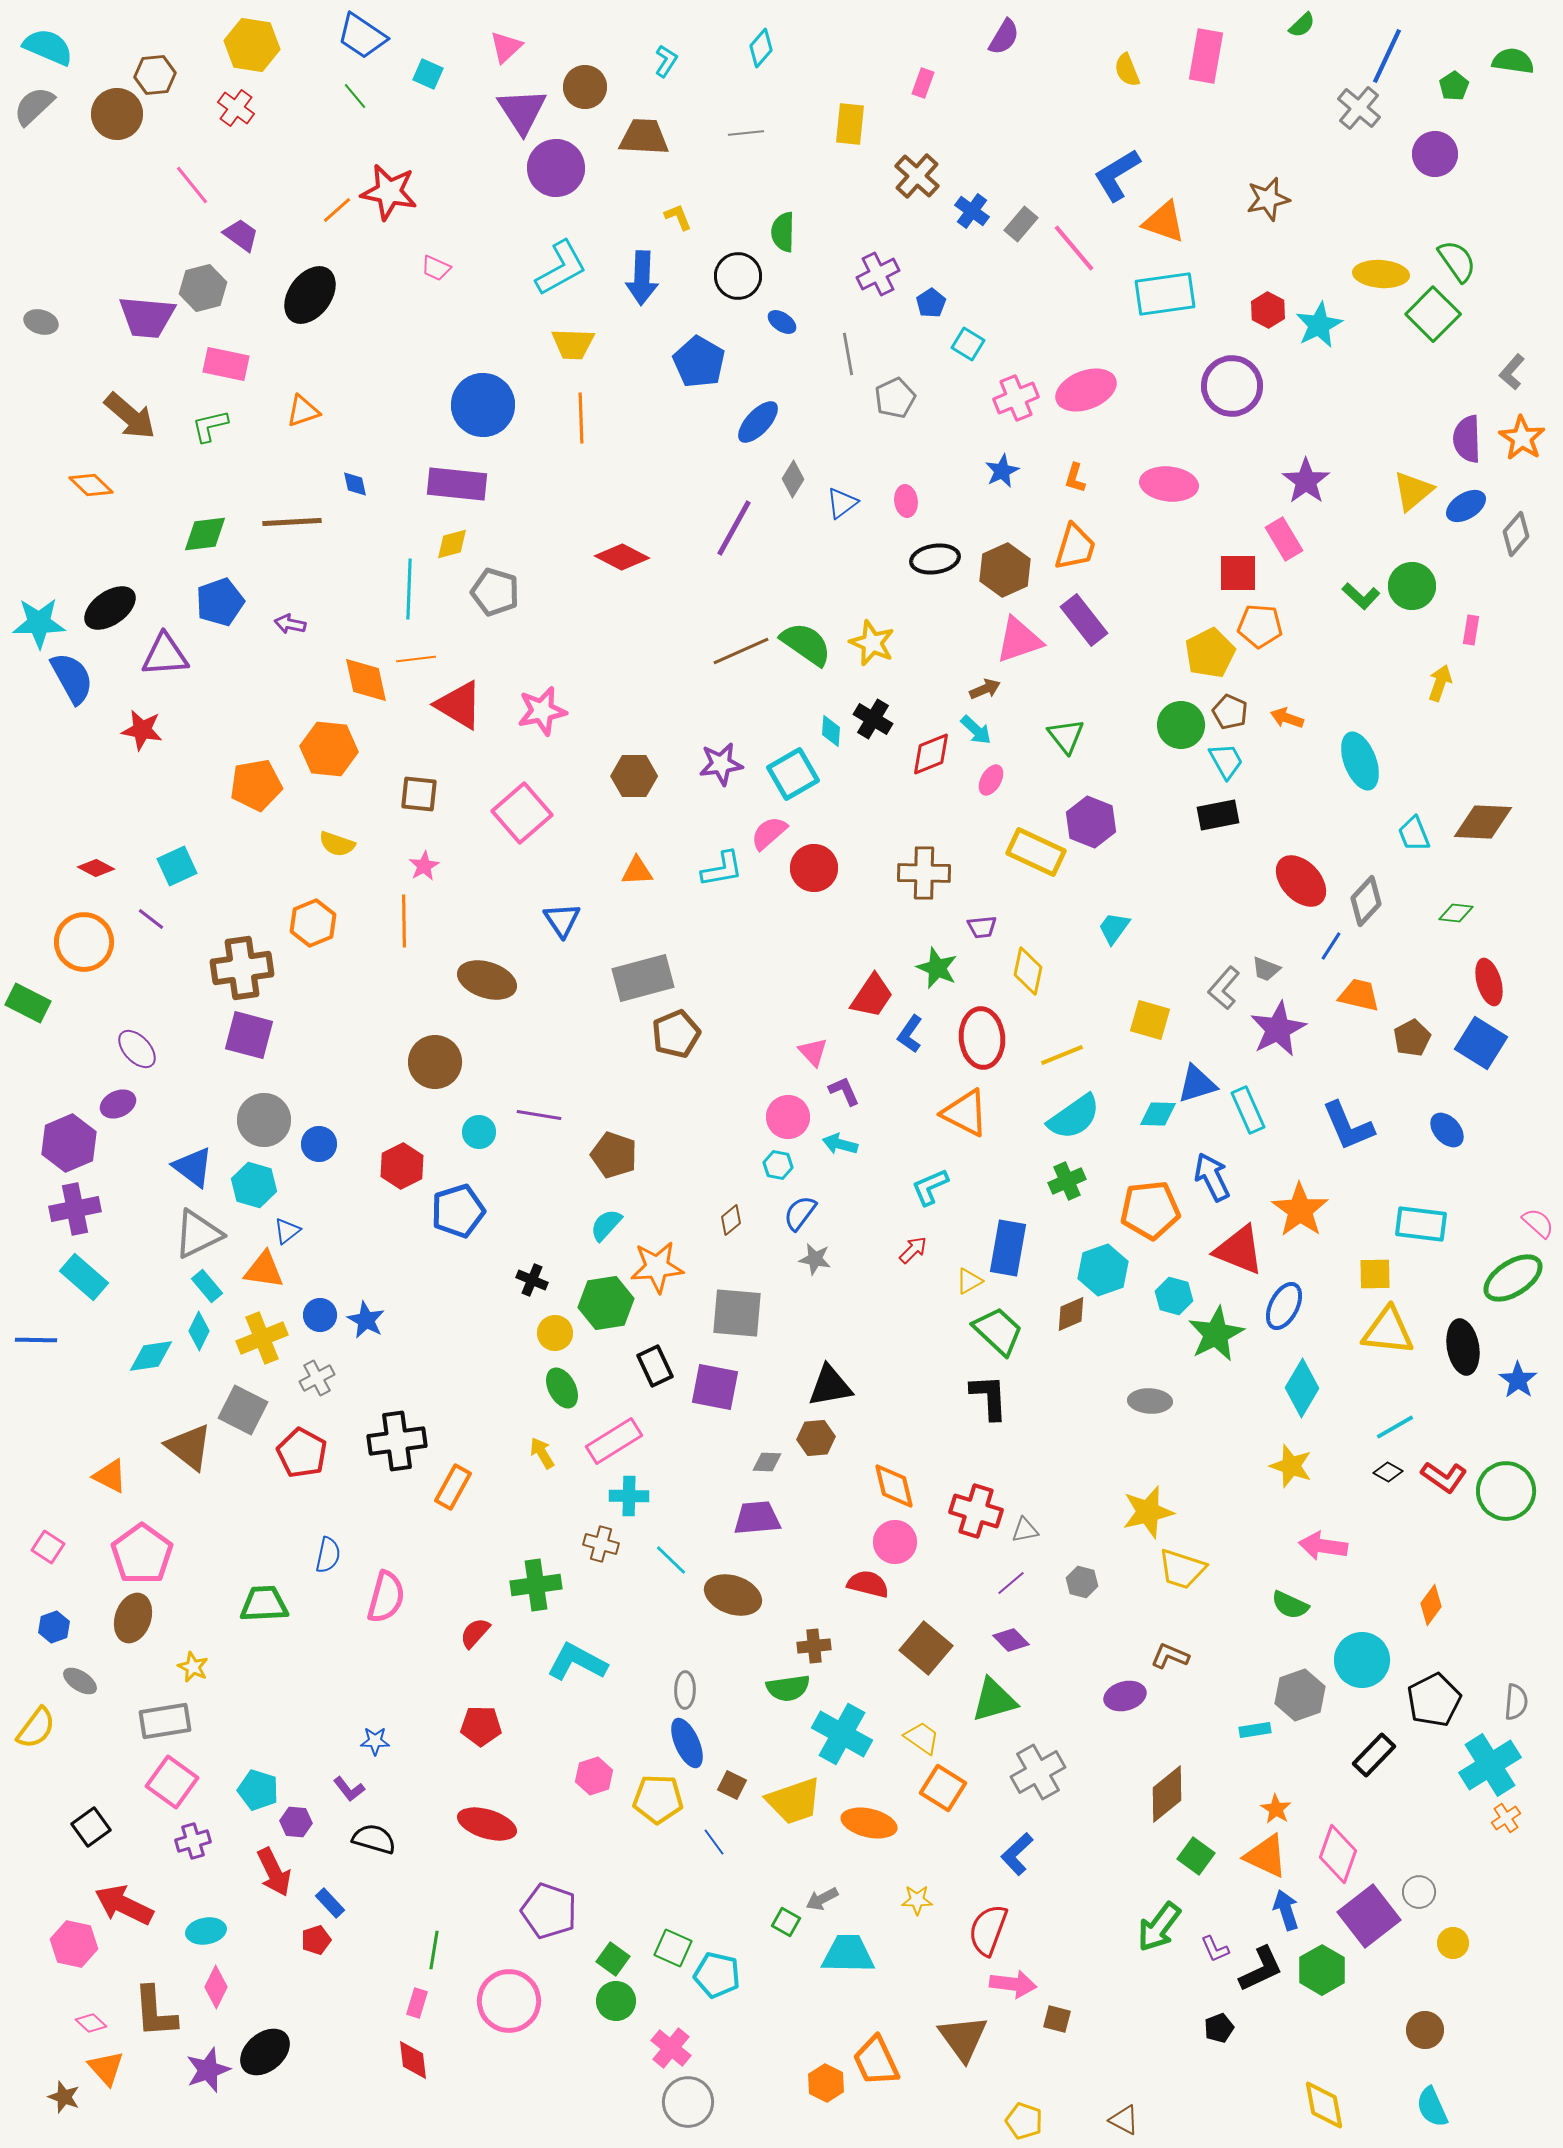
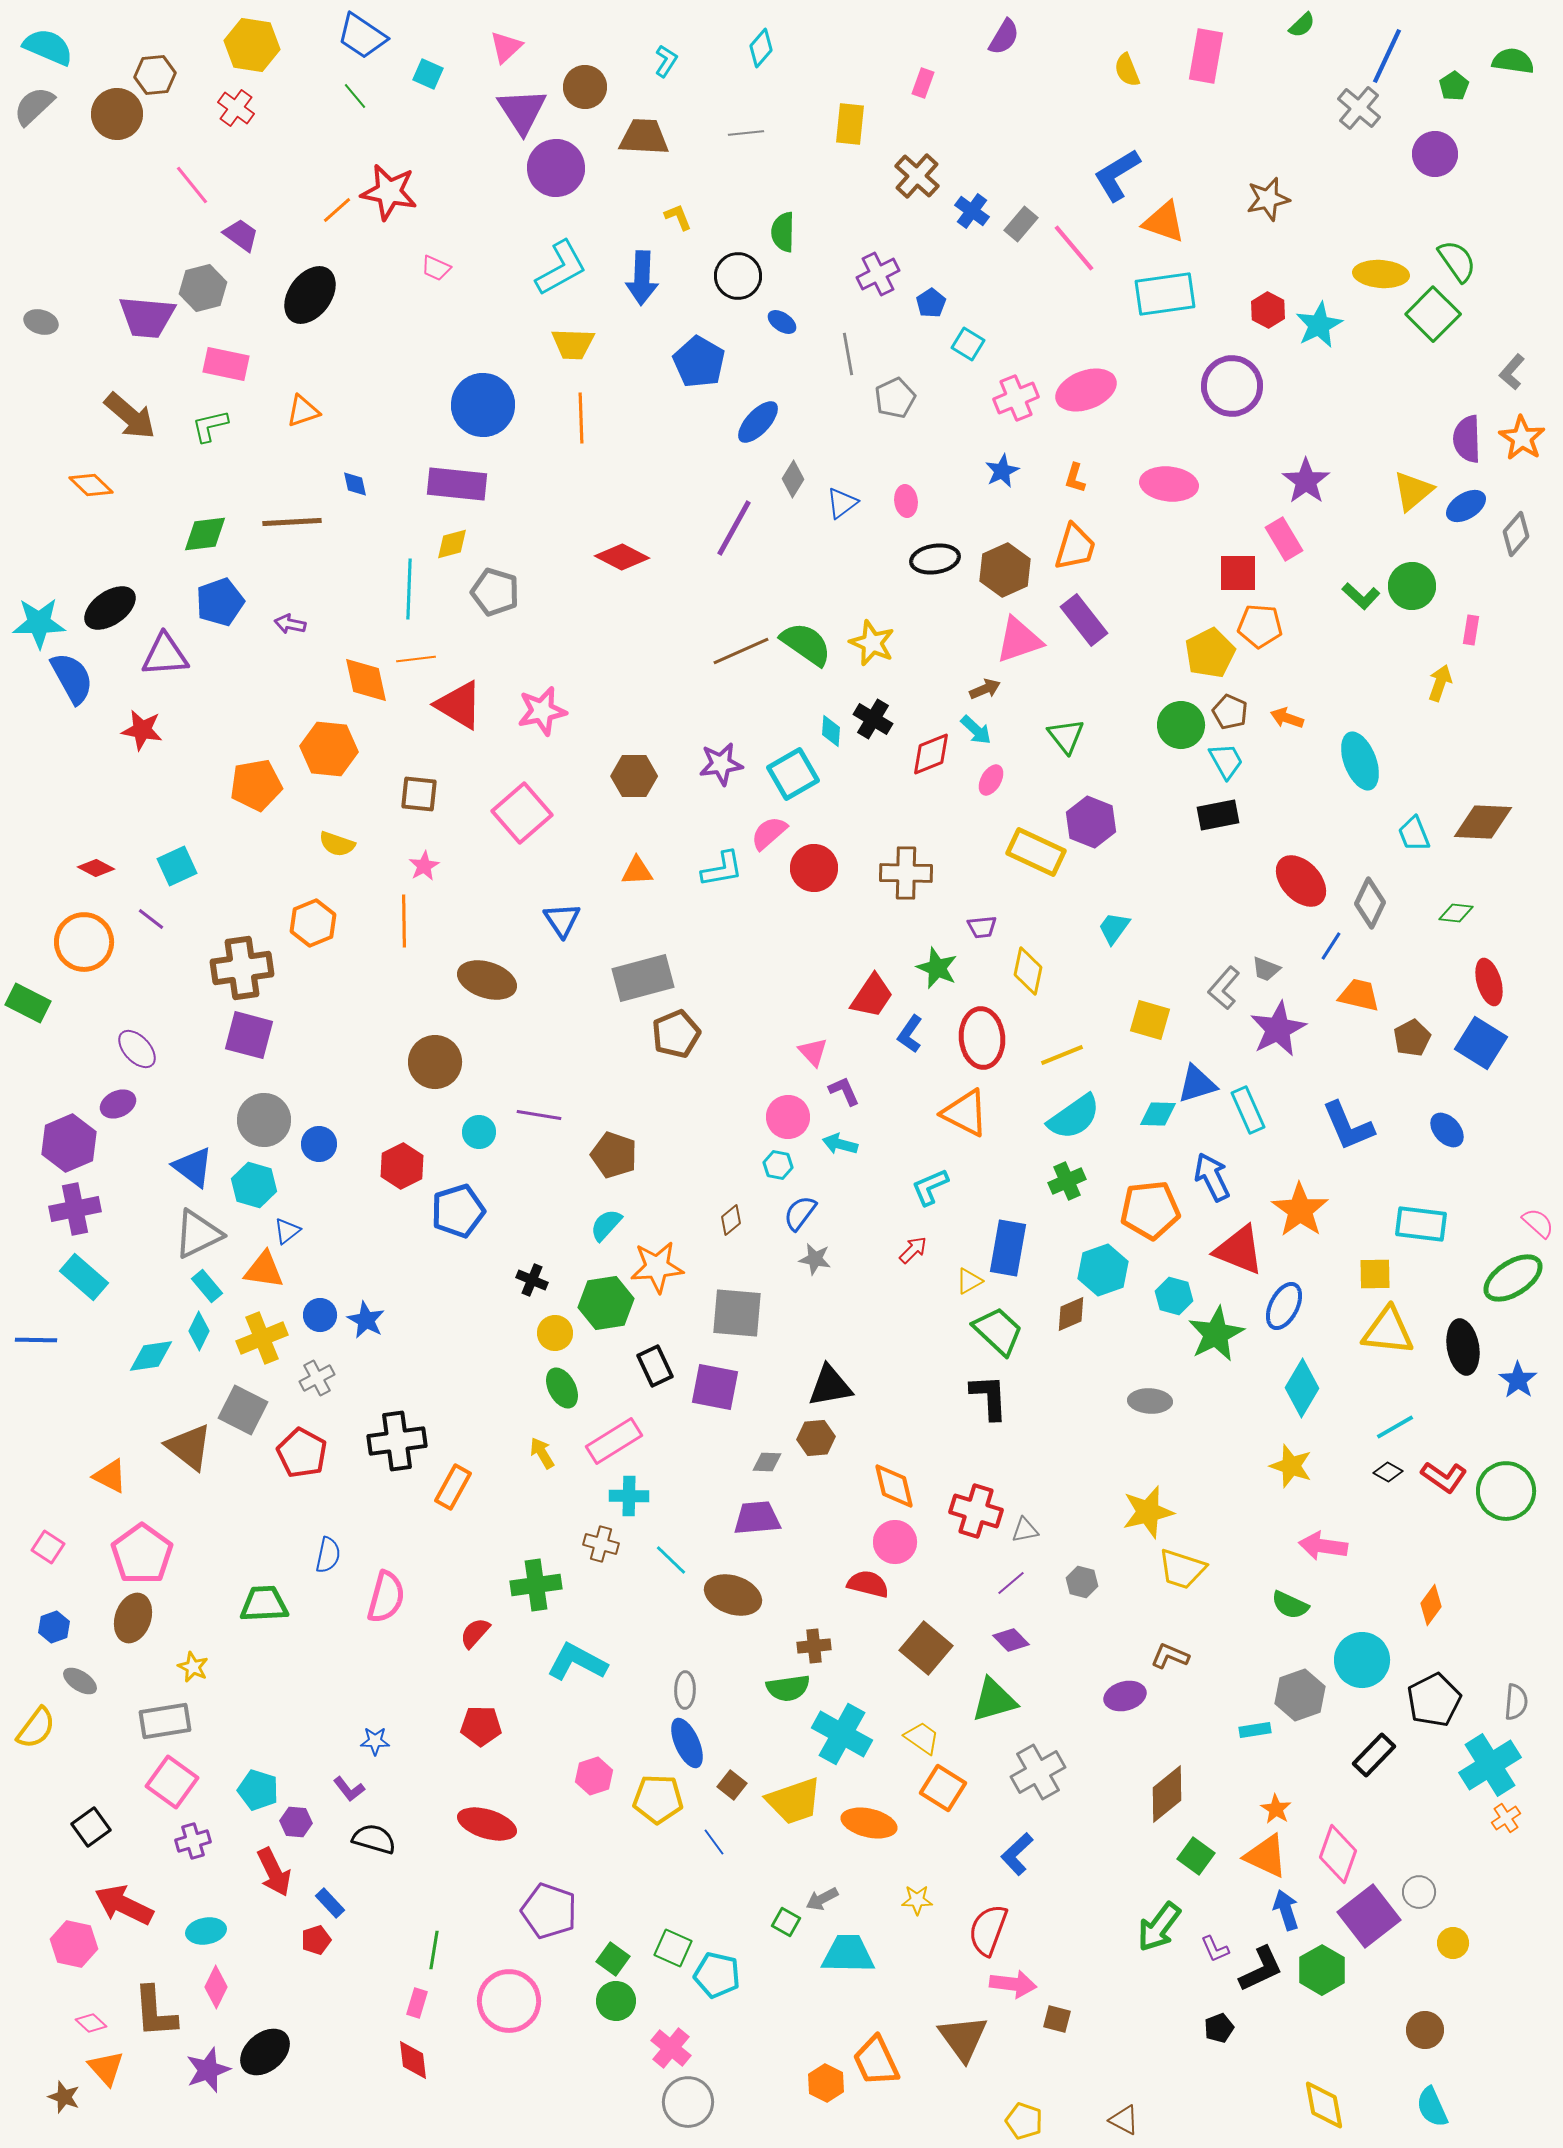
brown cross at (924, 873): moved 18 px left
gray diamond at (1366, 901): moved 4 px right, 2 px down; rotated 18 degrees counterclockwise
brown square at (732, 1785): rotated 12 degrees clockwise
